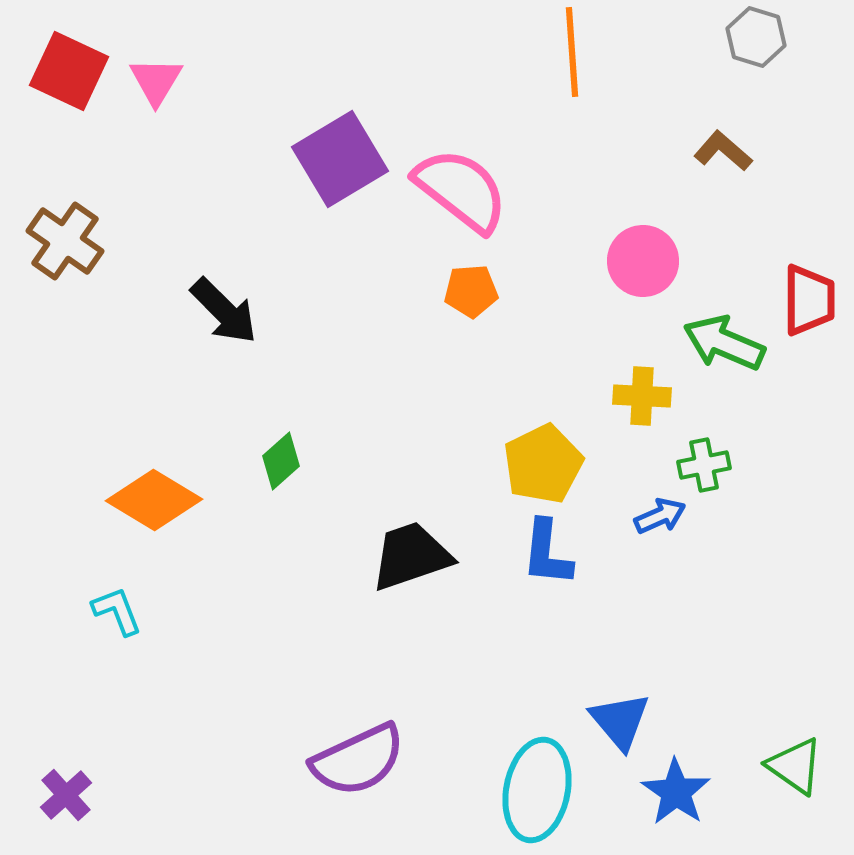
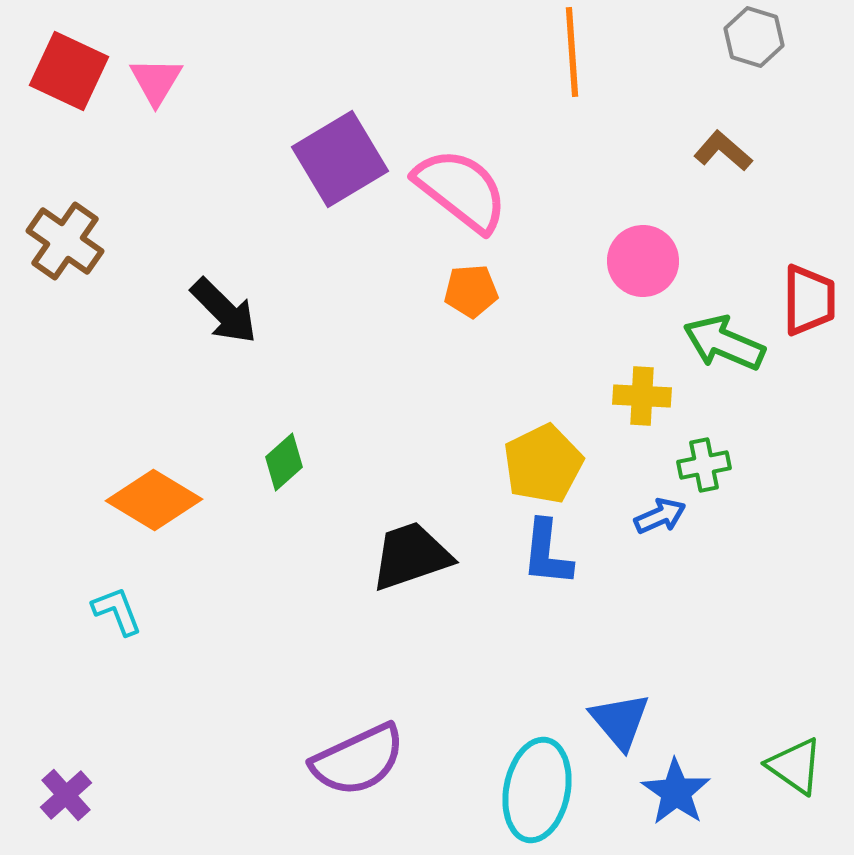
gray hexagon: moved 2 px left
green diamond: moved 3 px right, 1 px down
